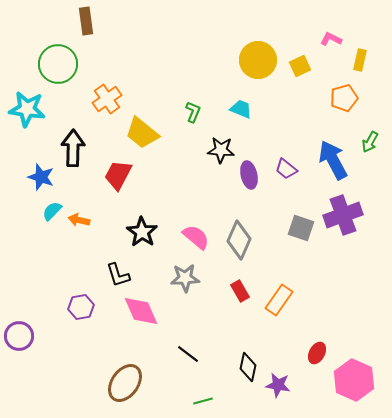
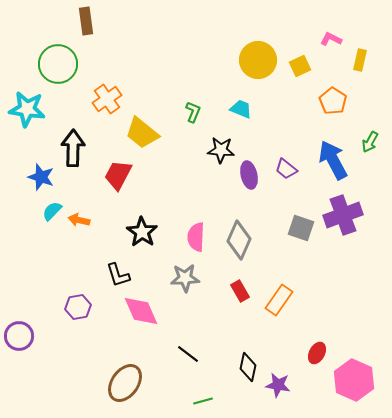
orange pentagon at (344, 98): moved 11 px left, 3 px down; rotated 24 degrees counterclockwise
pink semicircle at (196, 237): rotated 128 degrees counterclockwise
purple hexagon at (81, 307): moved 3 px left
